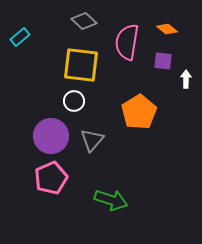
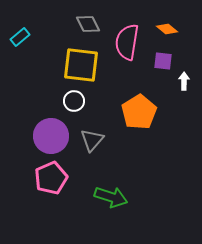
gray diamond: moved 4 px right, 3 px down; rotated 20 degrees clockwise
white arrow: moved 2 px left, 2 px down
green arrow: moved 3 px up
